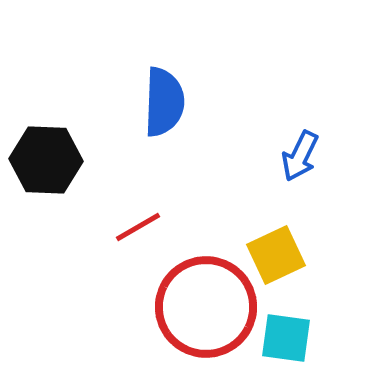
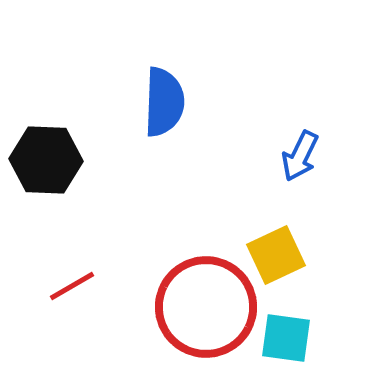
red line: moved 66 px left, 59 px down
